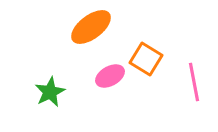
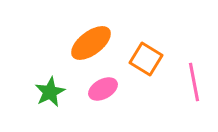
orange ellipse: moved 16 px down
pink ellipse: moved 7 px left, 13 px down
